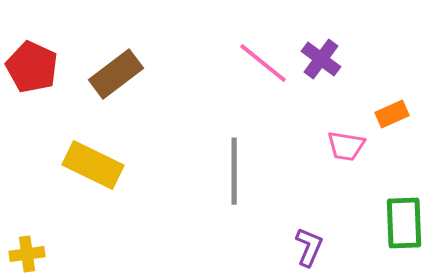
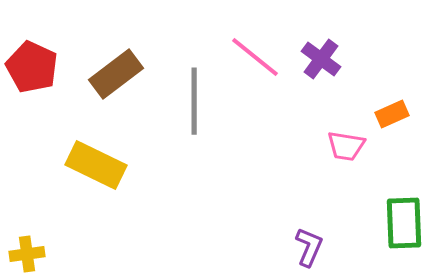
pink line: moved 8 px left, 6 px up
yellow rectangle: moved 3 px right
gray line: moved 40 px left, 70 px up
